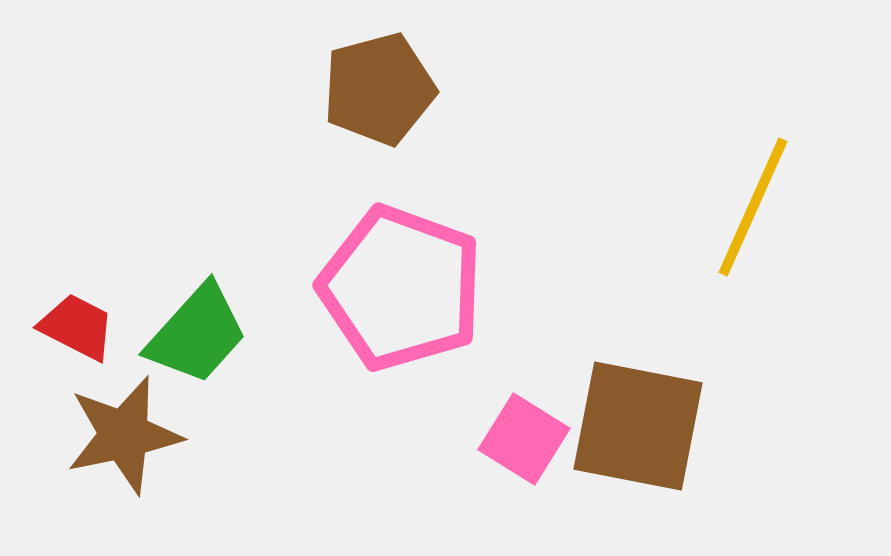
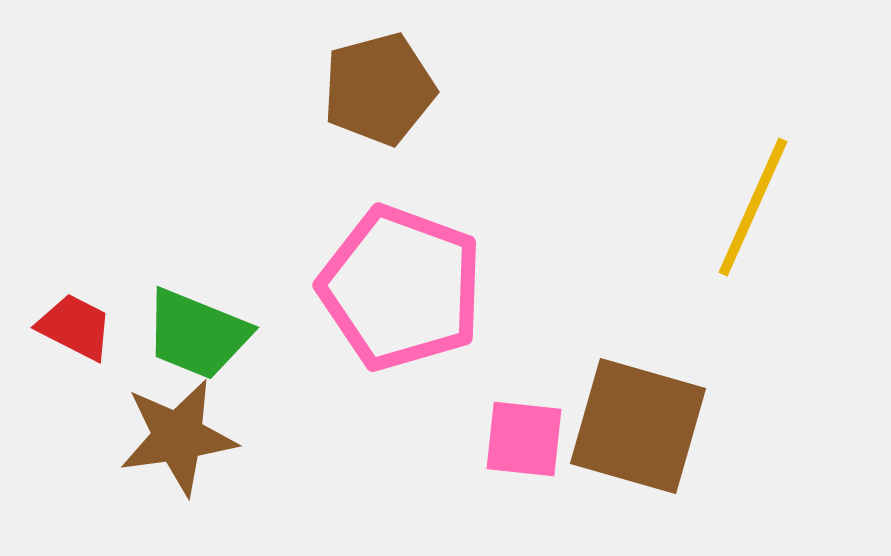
red trapezoid: moved 2 px left
green trapezoid: rotated 70 degrees clockwise
brown square: rotated 5 degrees clockwise
brown star: moved 54 px right, 2 px down; rotated 4 degrees clockwise
pink square: rotated 26 degrees counterclockwise
